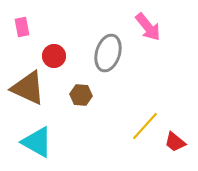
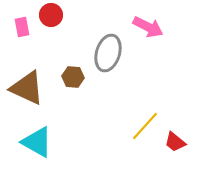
pink arrow: rotated 24 degrees counterclockwise
red circle: moved 3 px left, 41 px up
brown triangle: moved 1 px left
brown hexagon: moved 8 px left, 18 px up
